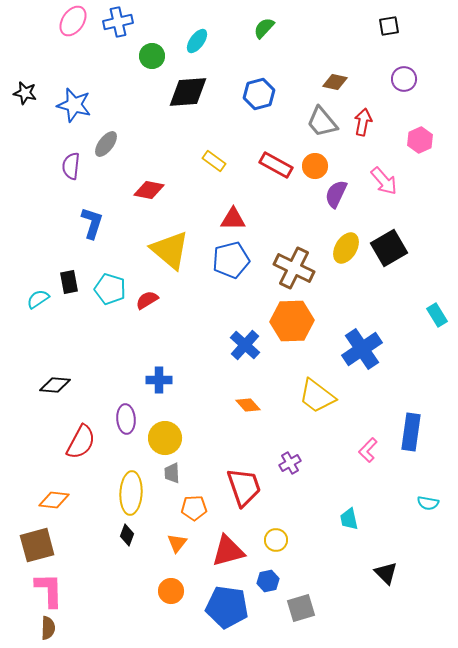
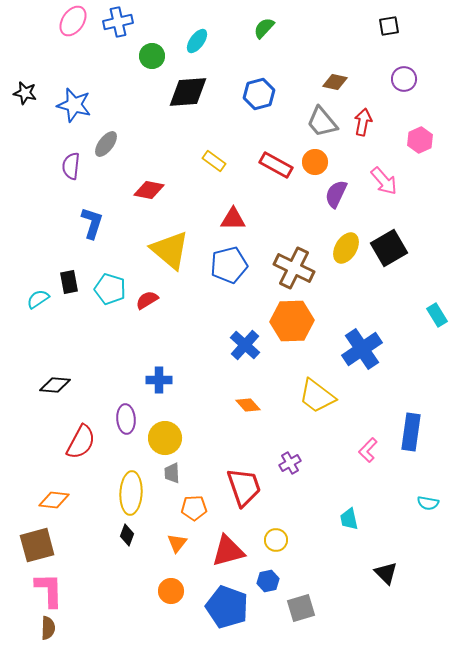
orange circle at (315, 166): moved 4 px up
blue pentagon at (231, 260): moved 2 px left, 5 px down
blue pentagon at (227, 607): rotated 12 degrees clockwise
